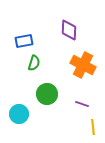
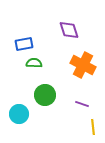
purple diamond: rotated 20 degrees counterclockwise
blue rectangle: moved 3 px down
green semicircle: rotated 105 degrees counterclockwise
green circle: moved 2 px left, 1 px down
